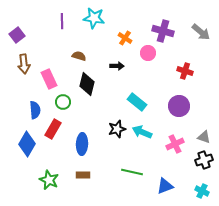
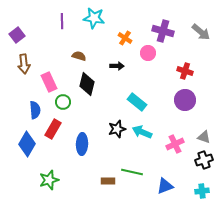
pink rectangle: moved 3 px down
purple circle: moved 6 px right, 6 px up
brown rectangle: moved 25 px right, 6 px down
green star: rotated 30 degrees clockwise
cyan cross: rotated 32 degrees counterclockwise
